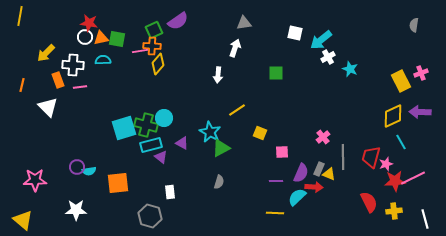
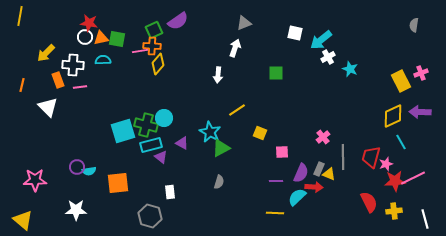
gray triangle at (244, 23): rotated 14 degrees counterclockwise
cyan square at (124, 128): moved 1 px left, 3 px down
